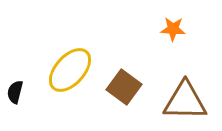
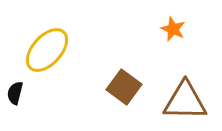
orange star: rotated 20 degrees clockwise
yellow ellipse: moved 23 px left, 20 px up
black semicircle: moved 1 px down
